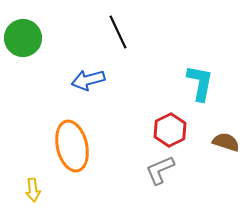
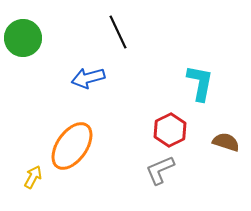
blue arrow: moved 2 px up
orange ellipse: rotated 48 degrees clockwise
yellow arrow: moved 13 px up; rotated 145 degrees counterclockwise
